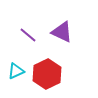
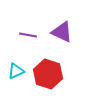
purple line: rotated 30 degrees counterclockwise
red hexagon: moved 1 px right; rotated 16 degrees counterclockwise
